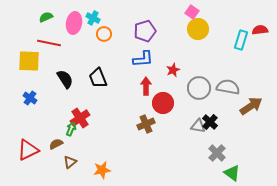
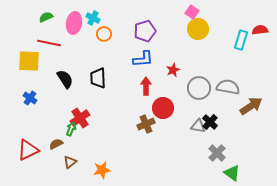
black trapezoid: rotated 20 degrees clockwise
red circle: moved 5 px down
